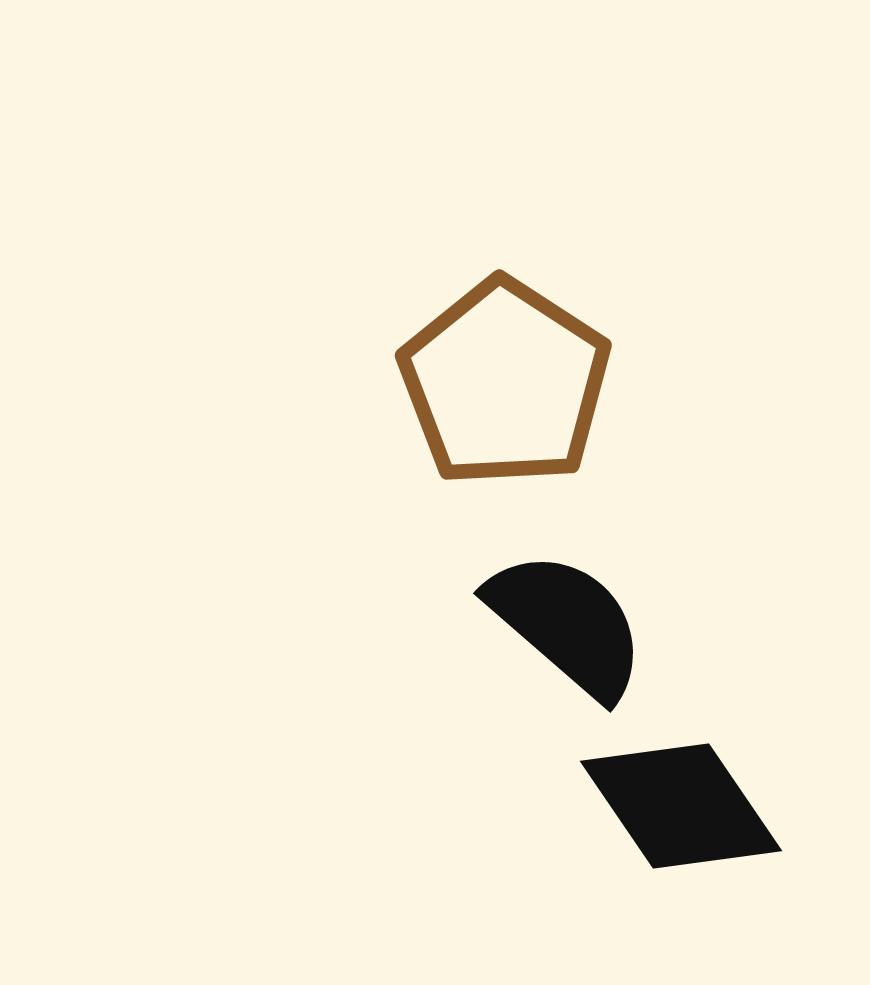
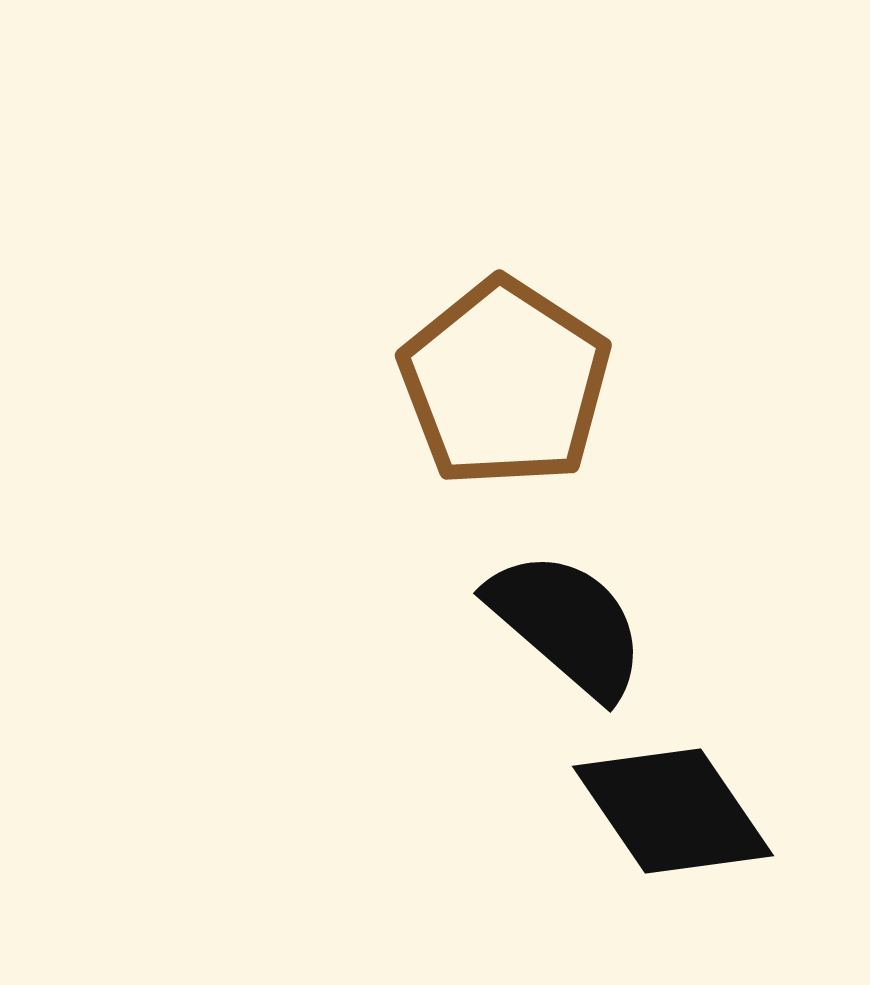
black diamond: moved 8 px left, 5 px down
